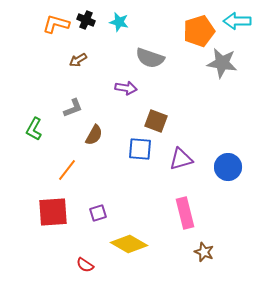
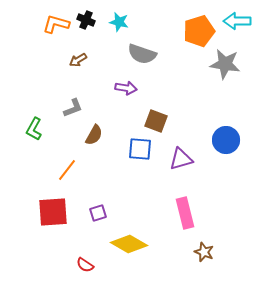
gray semicircle: moved 8 px left, 4 px up
gray star: moved 3 px right, 1 px down
blue circle: moved 2 px left, 27 px up
